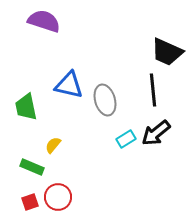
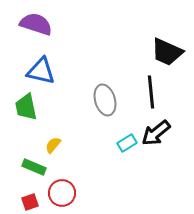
purple semicircle: moved 8 px left, 3 px down
blue triangle: moved 28 px left, 14 px up
black line: moved 2 px left, 2 px down
cyan rectangle: moved 1 px right, 4 px down
green rectangle: moved 2 px right
red circle: moved 4 px right, 4 px up
